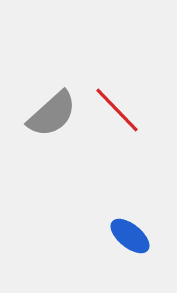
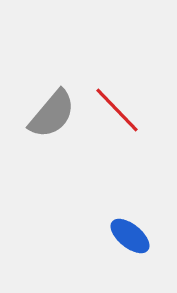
gray semicircle: rotated 8 degrees counterclockwise
